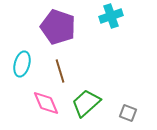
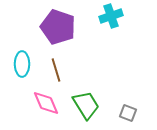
cyan ellipse: rotated 15 degrees counterclockwise
brown line: moved 4 px left, 1 px up
green trapezoid: moved 2 px down; rotated 100 degrees clockwise
